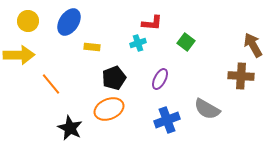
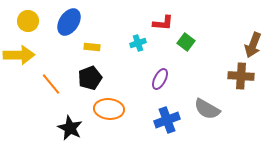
red L-shape: moved 11 px right
brown arrow: rotated 130 degrees counterclockwise
black pentagon: moved 24 px left
orange ellipse: rotated 28 degrees clockwise
